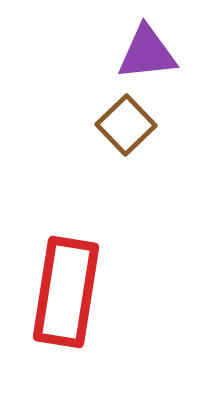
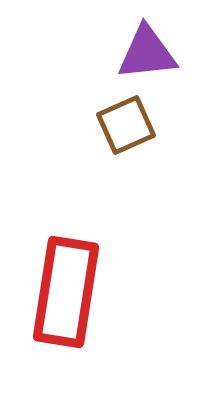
brown square: rotated 20 degrees clockwise
